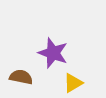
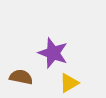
yellow triangle: moved 4 px left
